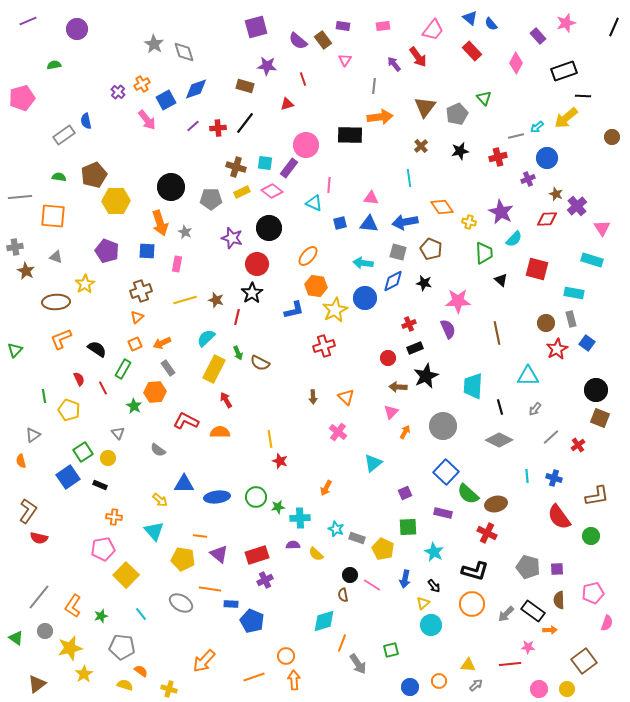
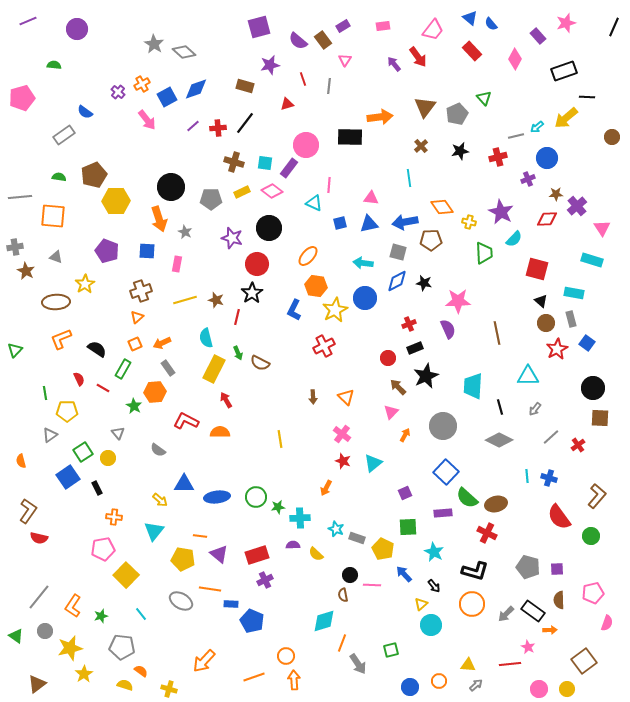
purple rectangle at (343, 26): rotated 40 degrees counterclockwise
purple square at (256, 27): moved 3 px right
gray diamond at (184, 52): rotated 30 degrees counterclockwise
pink diamond at (516, 63): moved 1 px left, 4 px up
green semicircle at (54, 65): rotated 16 degrees clockwise
purple star at (267, 66): moved 3 px right, 1 px up; rotated 18 degrees counterclockwise
gray line at (374, 86): moved 45 px left
black line at (583, 96): moved 4 px right, 1 px down
blue square at (166, 100): moved 1 px right, 3 px up
blue semicircle at (86, 121): moved 1 px left, 9 px up; rotated 42 degrees counterclockwise
black rectangle at (350, 135): moved 2 px down
brown cross at (236, 167): moved 2 px left, 5 px up
brown star at (556, 194): rotated 24 degrees counterclockwise
orange arrow at (160, 223): moved 1 px left, 4 px up
blue triangle at (369, 224): rotated 18 degrees counterclockwise
brown pentagon at (431, 249): moved 9 px up; rotated 25 degrees counterclockwise
black triangle at (501, 280): moved 40 px right, 21 px down
blue diamond at (393, 281): moved 4 px right
blue L-shape at (294, 310): rotated 130 degrees clockwise
cyan semicircle at (206, 338): rotated 60 degrees counterclockwise
red cross at (324, 346): rotated 10 degrees counterclockwise
brown arrow at (398, 387): rotated 42 degrees clockwise
red line at (103, 388): rotated 32 degrees counterclockwise
black circle at (596, 390): moved 3 px left, 2 px up
green line at (44, 396): moved 1 px right, 3 px up
yellow pentagon at (69, 410): moved 2 px left, 1 px down; rotated 20 degrees counterclockwise
brown square at (600, 418): rotated 18 degrees counterclockwise
pink cross at (338, 432): moved 4 px right, 2 px down
orange arrow at (405, 432): moved 3 px down
gray triangle at (33, 435): moved 17 px right
yellow line at (270, 439): moved 10 px right
red star at (280, 461): moved 63 px right
blue cross at (554, 478): moved 5 px left
black rectangle at (100, 485): moved 3 px left, 3 px down; rotated 40 degrees clockwise
green semicircle at (468, 494): moved 1 px left, 4 px down
brown L-shape at (597, 496): rotated 40 degrees counterclockwise
purple rectangle at (443, 513): rotated 18 degrees counterclockwise
cyan triangle at (154, 531): rotated 20 degrees clockwise
blue arrow at (405, 579): moved 1 px left, 5 px up; rotated 126 degrees clockwise
pink line at (372, 585): rotated 30 degrees counterclockwise
gray ellipse at (181, 603): moved 2 px up
yellow triangle at (423, 603): moved 2 px left, 1 px down
green triangle at (16, 638): moved 2 px up
pink star at (528, 647): rotated 24 degrees clockwise
